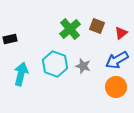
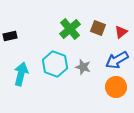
brown square: moved 1 px right, 2 px down
red triangle: moved 1 px up
black rectangle: moved 3 px up
gray star: moved 1 px down
